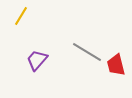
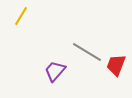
purple trapezoid: moved 18 px right, 11 px down
red trapezoid: rotated 35 degrees clockwise
